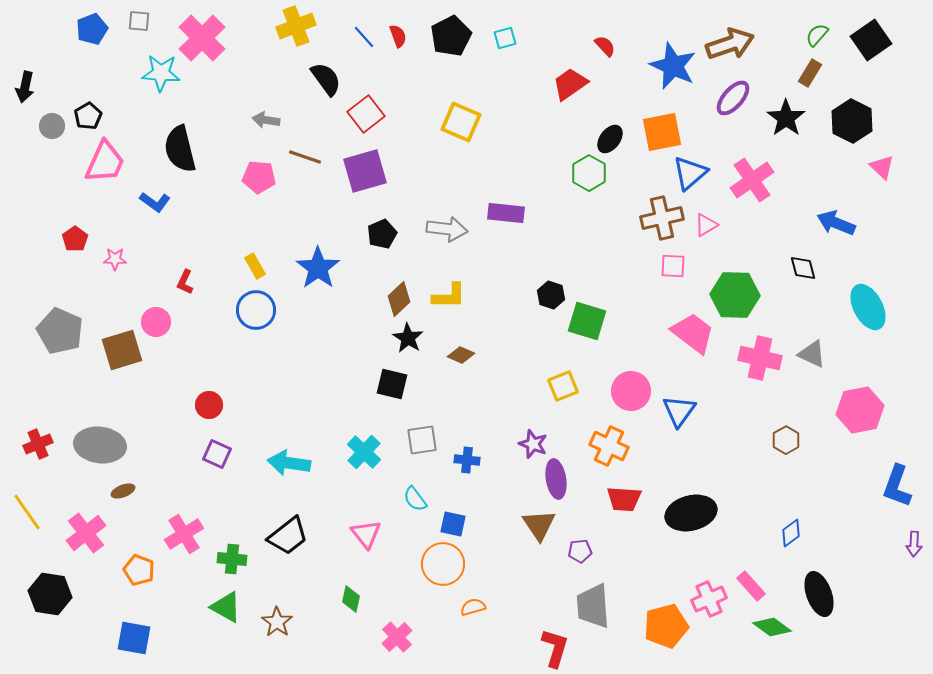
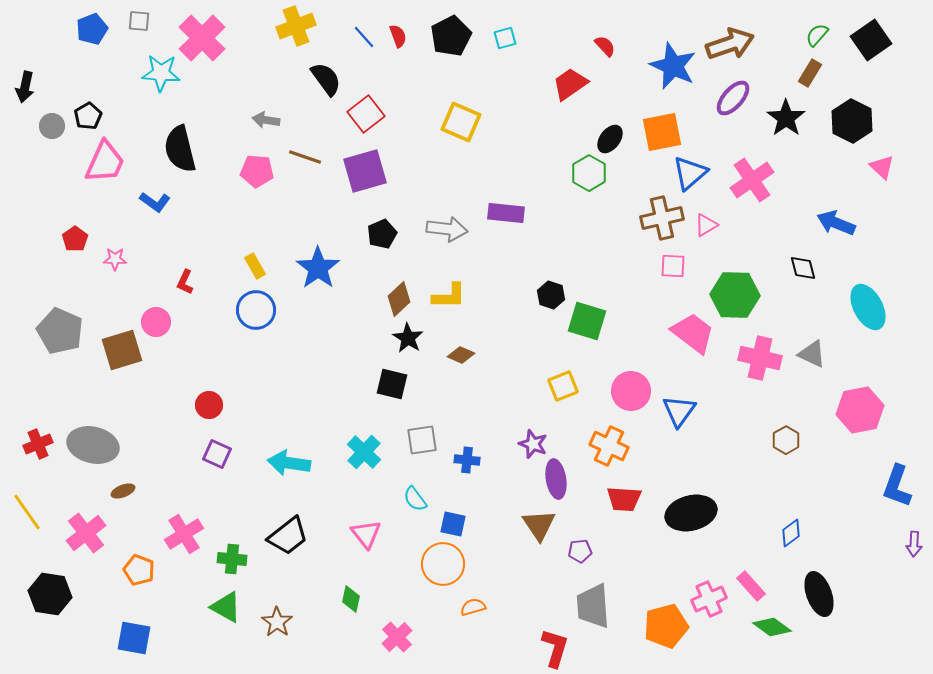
pink pentagon at (259, 177): moved 2 px left, 6 px up
gray ellipse at (100, 445): moved 7 px left; rotated 6 degrees clockwise
